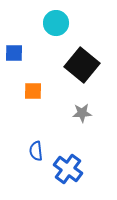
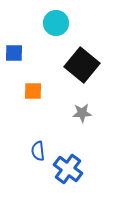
blue semicircle: moved 2 px right
